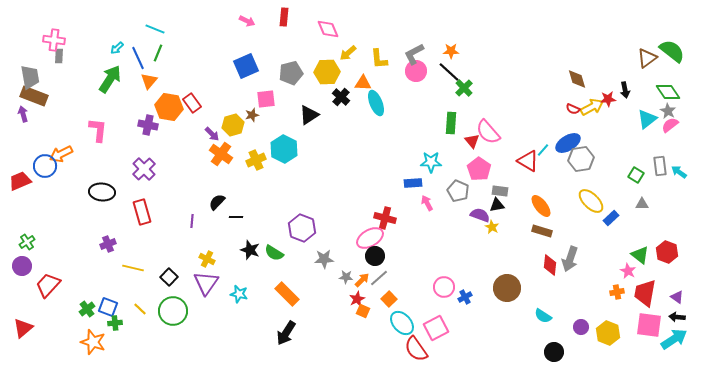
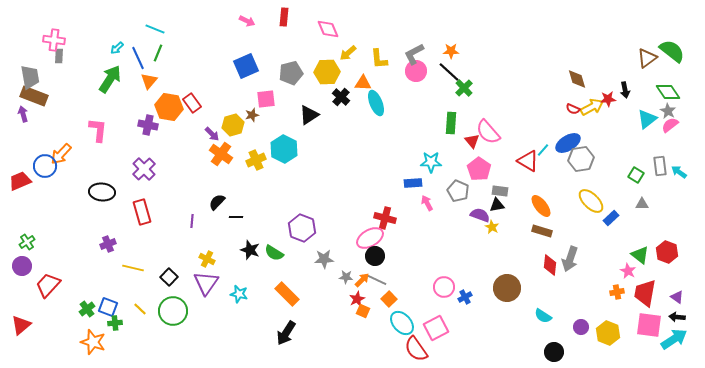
orange arrow at (61, 154): rotated 20 degrees counterclockwise
gray line at (379, 278): moved 2 px left, 2 px down; rotated 66 degrees clockwise
red triangle at (23, 328): moved 2 px left, 3 px up
